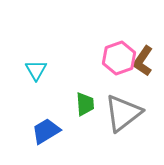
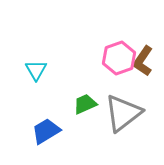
green trapezoid: rotated 110 degrees counterclockwise
